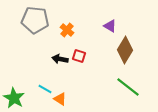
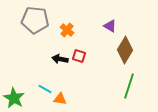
green line: moved 1 px right, 1 px up; rotated 70 degrees clockwise
orange triangle: rotated 24 degrees counterclockwise
